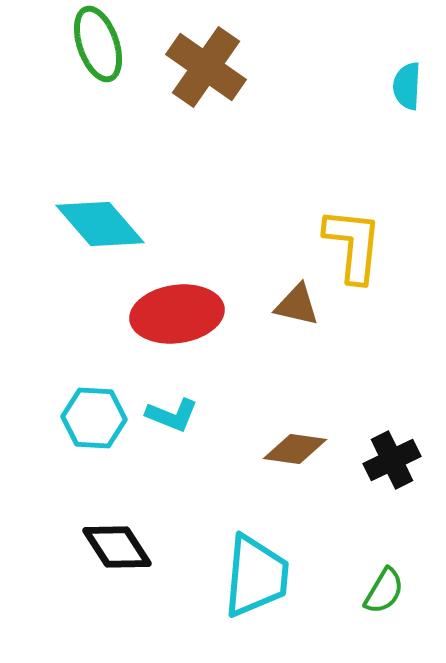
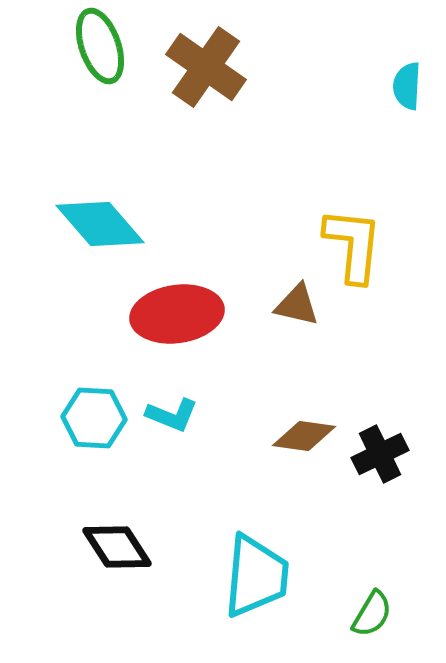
green ellipse: moved 2 px right, 2 px down
brown diamond: moved 9 px right, 13 px up
black cross: moved 12 px left, 6 px up
green semicircle: moved 12 px left, 23 px down
